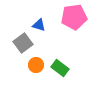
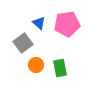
pink pentagon: moved 7 px left, 7 px down
blue triangle: moved 2 px up; rotated 24 degrees clockwise
green rectangle: rotated 42 degrees clockwise
